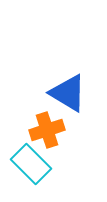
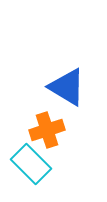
blue triangle: moved 1 px left, 6 px up
